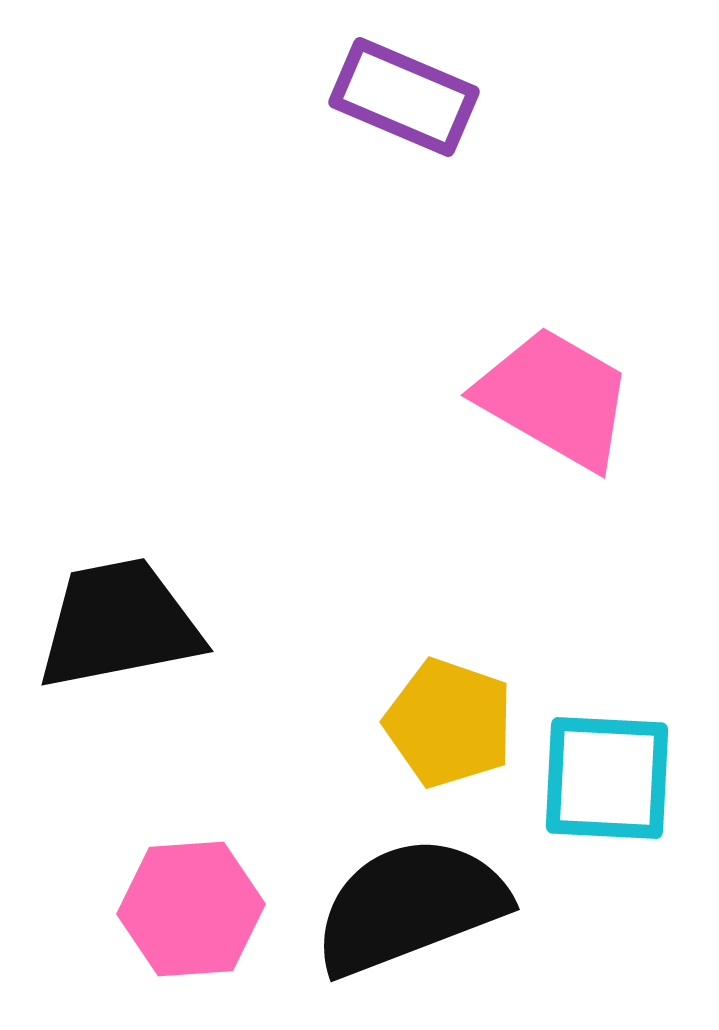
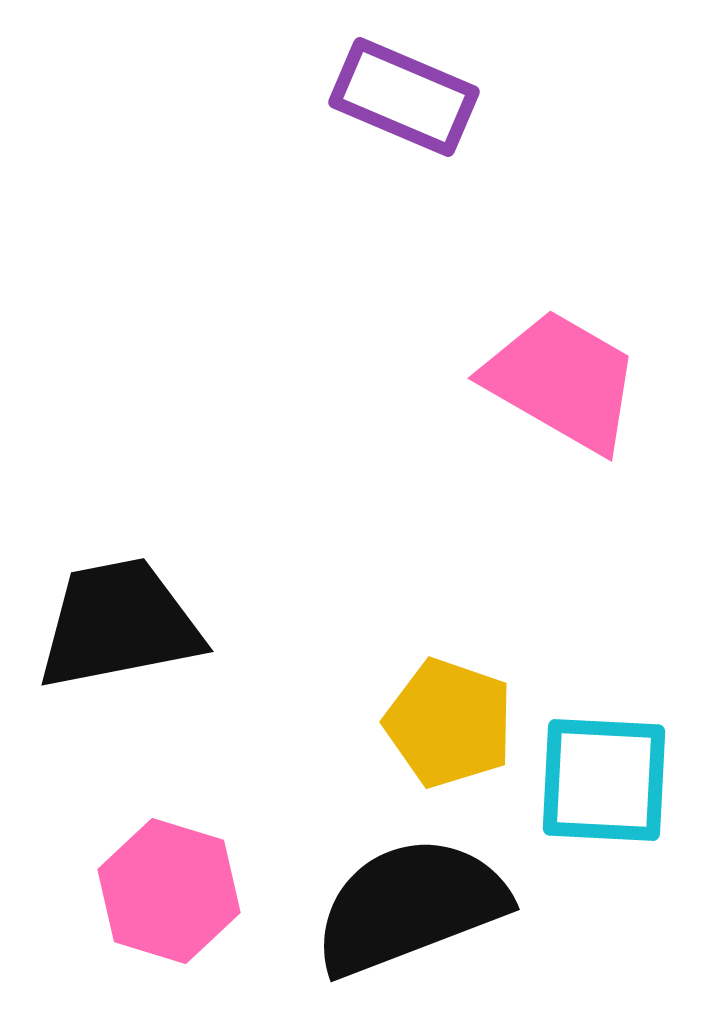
pink trapezoid: moved 7 px right, 17 px up
cyan square: moved 3 px left, 2 px down
pink hexagon: moved 22 px left, 18 px up; rotated 21 degrees clockwise
